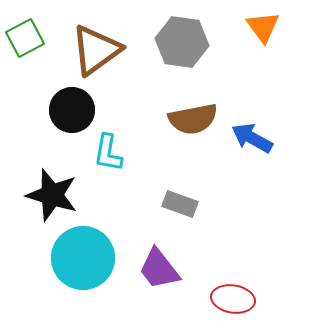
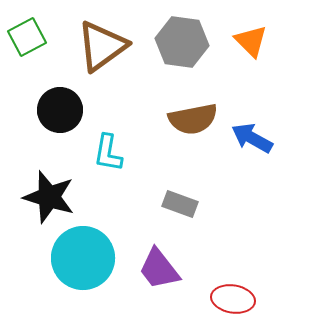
orange triangle: moved 12 px left, 14 px down; rotated 9 degrees counterclockwise
green square: moved 2 px right, 1 px up
brown triangle: moved 6 px right, 4 px up
black circle: moved 12 px left
black star: moved 3 px left, 2 px down
